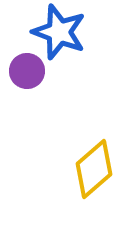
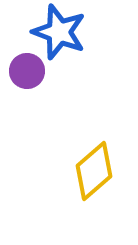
yellow diamond: moved 2 px down
